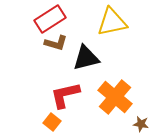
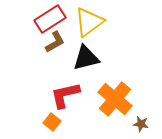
yellow triangle: moved 23 px left; rotated 24 degrees counterclockwise
brown L-shape: moved 1 px left, 1 px up; rotated 45 degrees counterclockwise
orange cross: moved 2 px down
